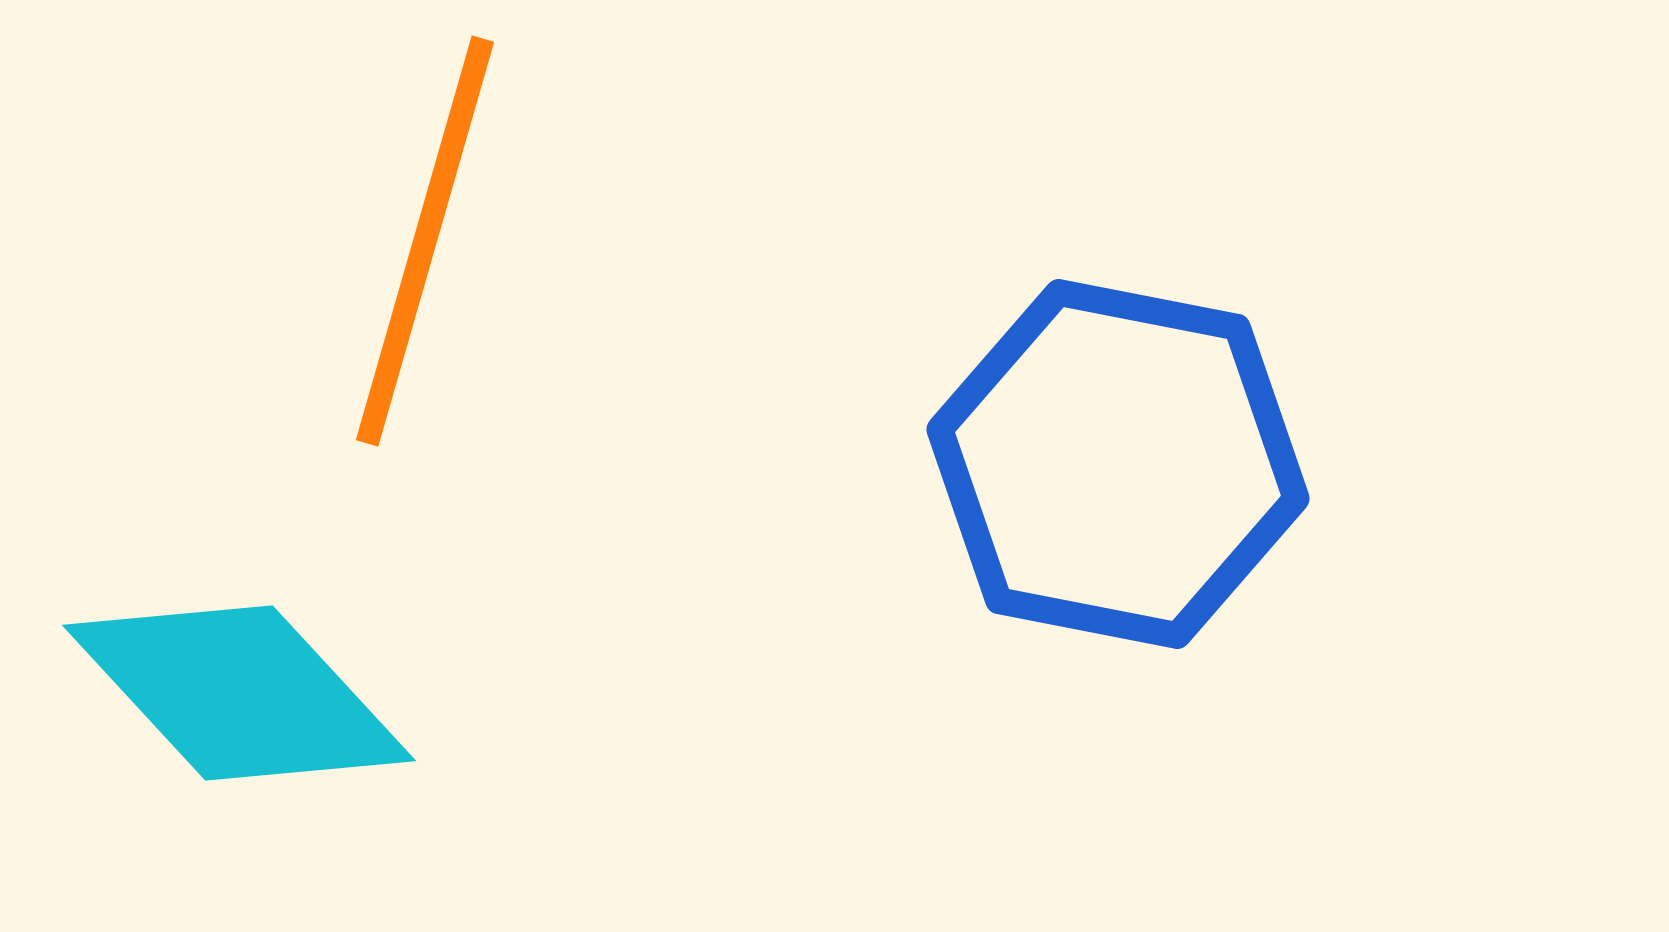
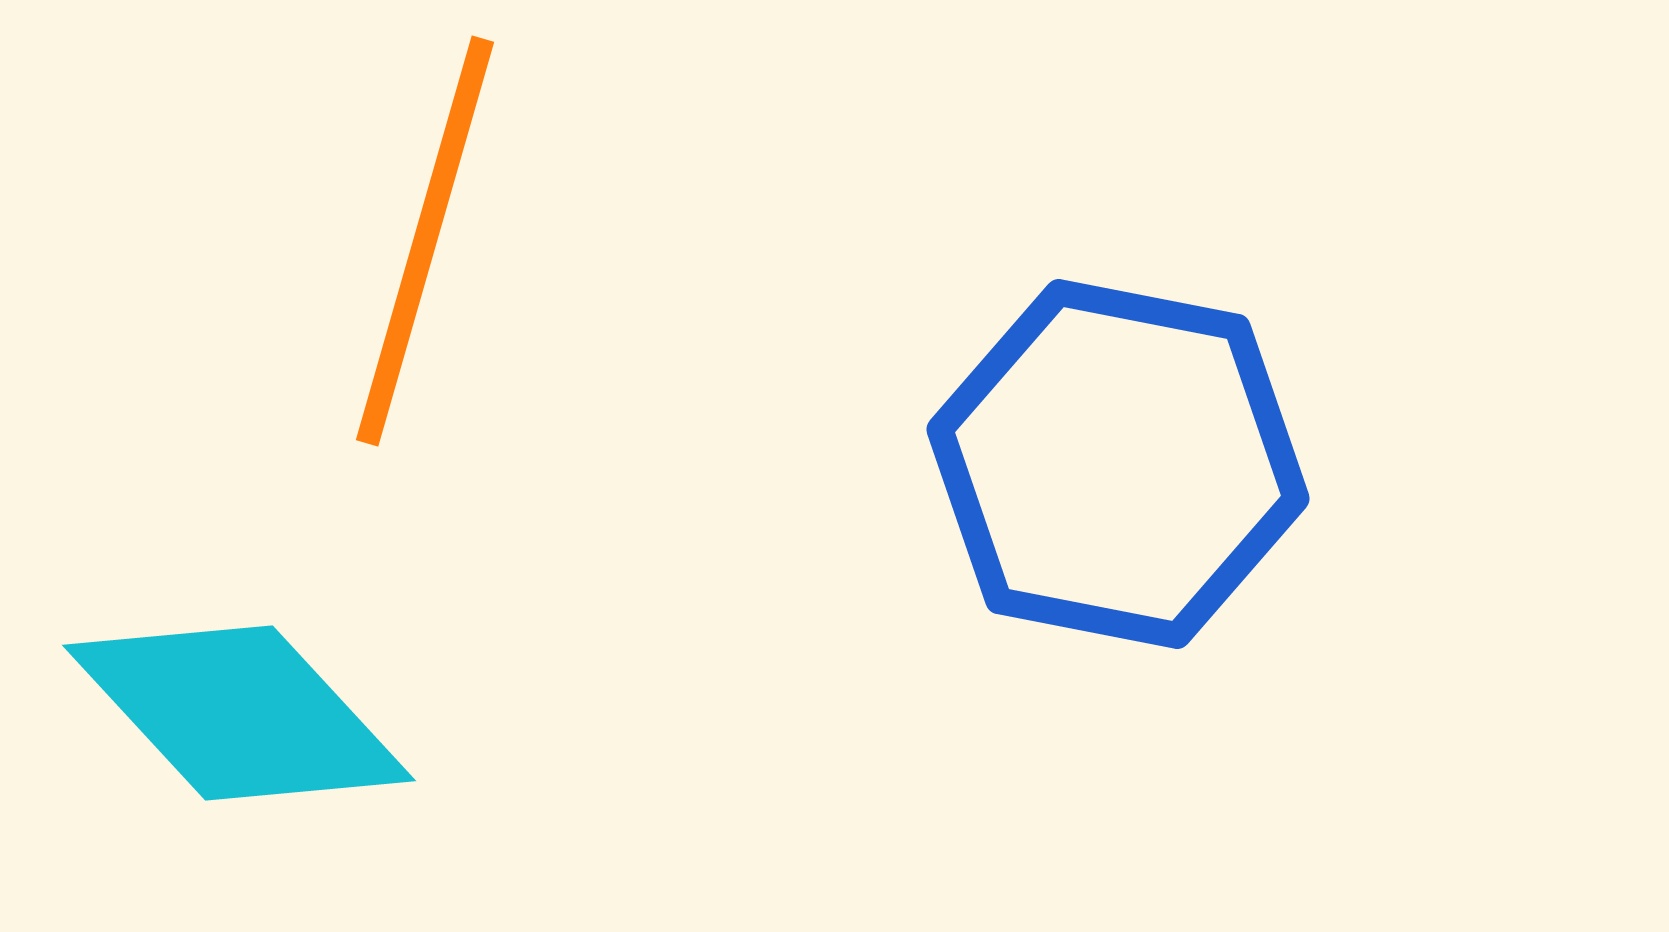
cyan diamond: moved 20 px down
